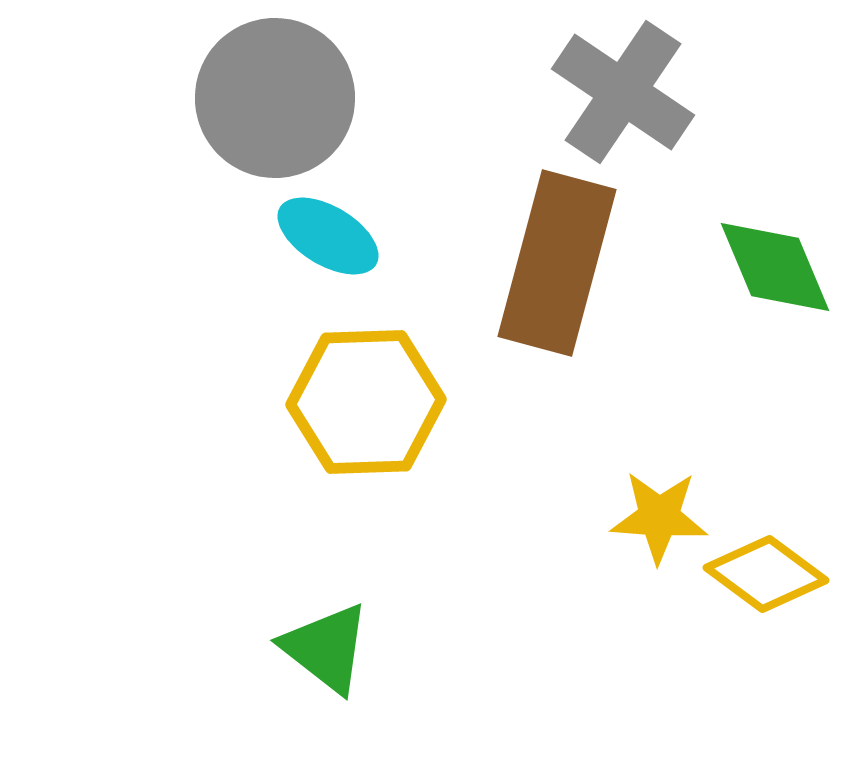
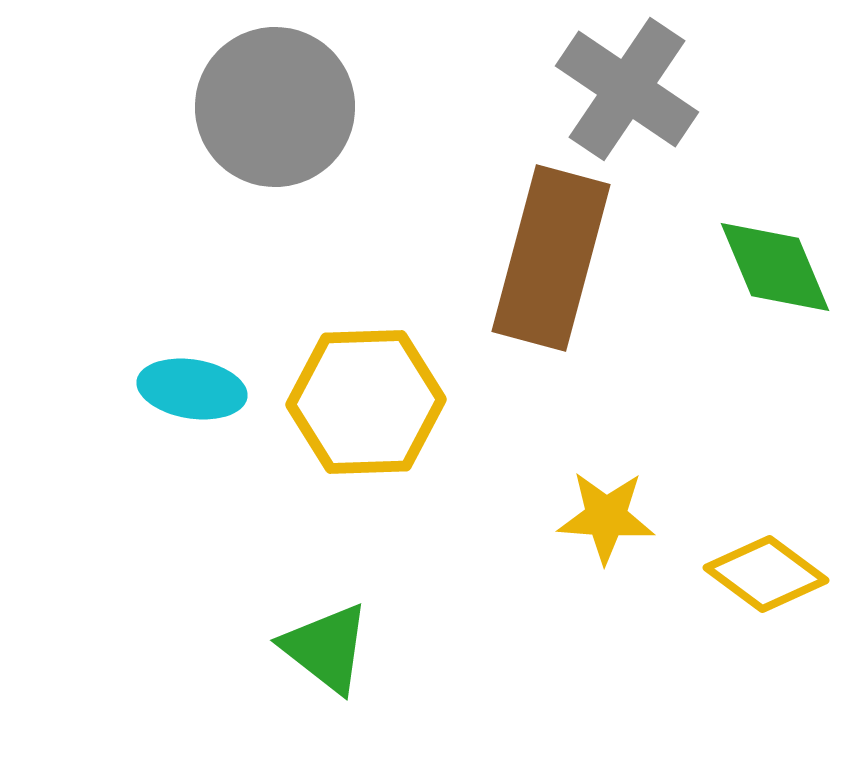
gray cross: moved 4 px right, 3 px up
gray circle: moved 9 px down
cyan ellipse: moved 136 px left, 153 px down; rotated 22 degrees counterclockwise
brown rectangle: moved 6 px left, 5 px up
yellow star: moved 53 px left
